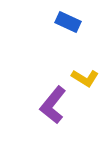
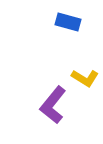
blue rectangle: rotated 10 degrees counterclockwise
